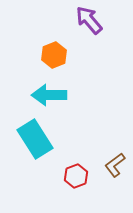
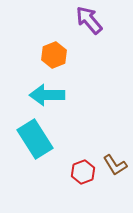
cyan arrow: moved 2 px left
brown L-shape: rotated 85 degrees counterclockwise
red hexagon: moved 7 px right, 4 px up
